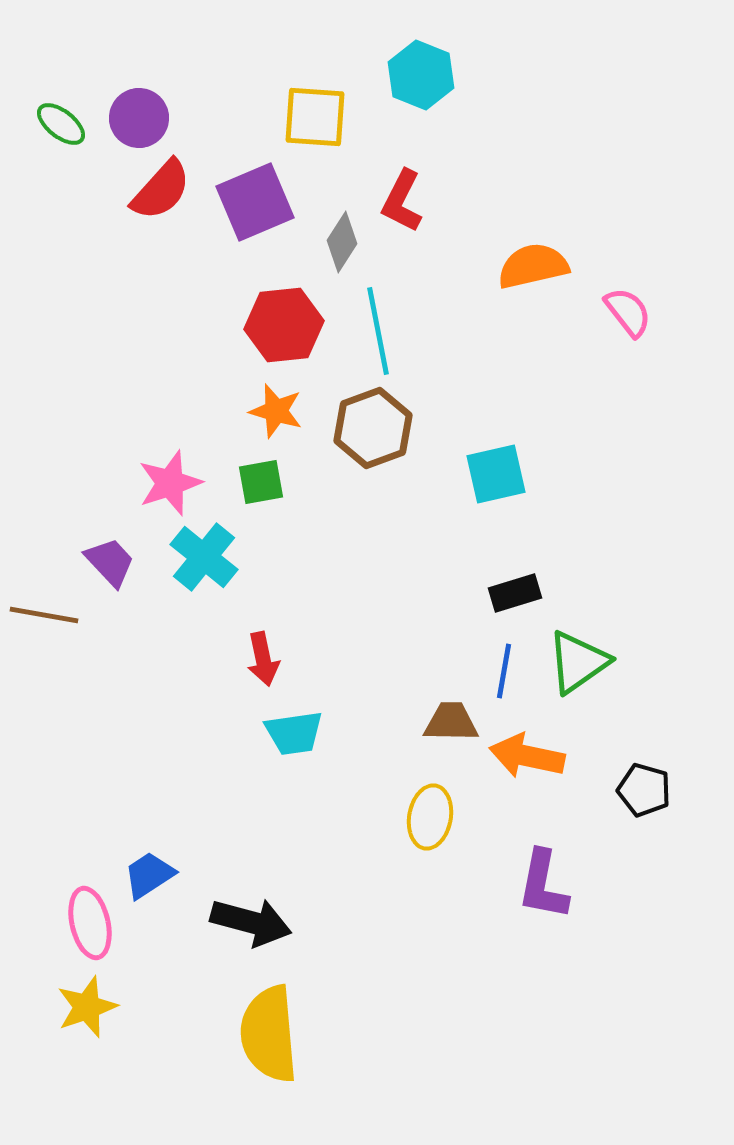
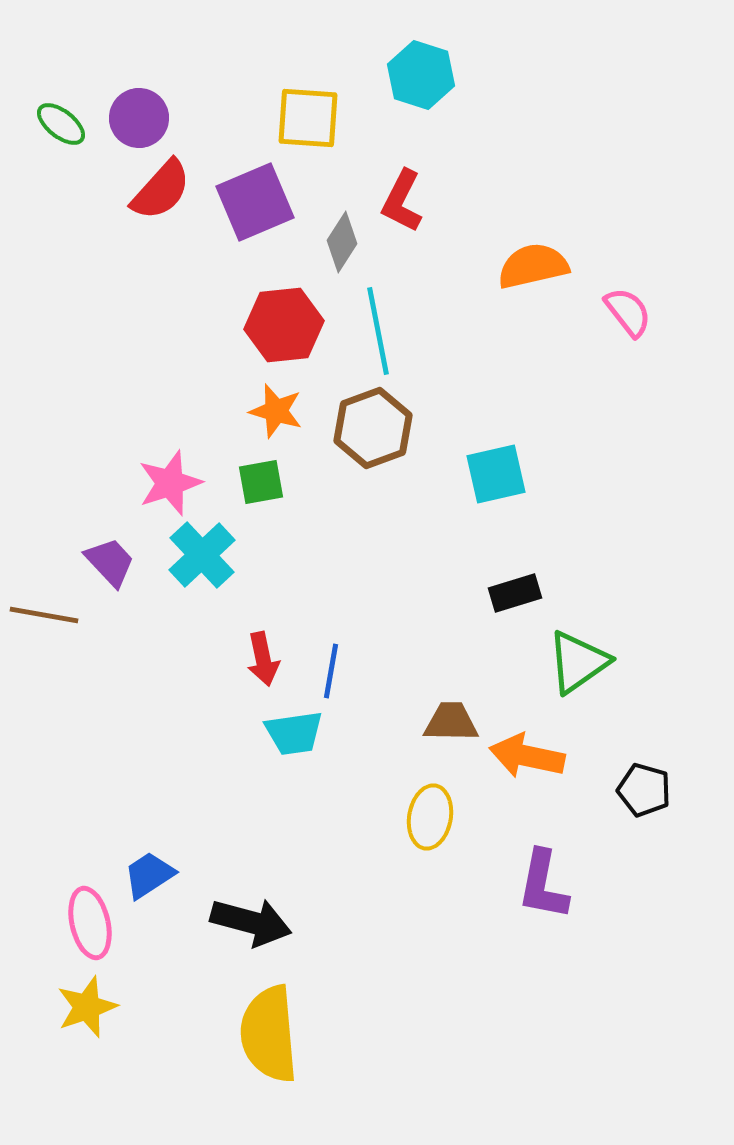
cyan hexagon: rotated 4 degrees counterclockwise
yellow square: moved 7 px left, 1 px down
cyan cross: moved 2 px left, 2 px up; rotated 8 degrees clockwise
blue line: moved 173 px left
